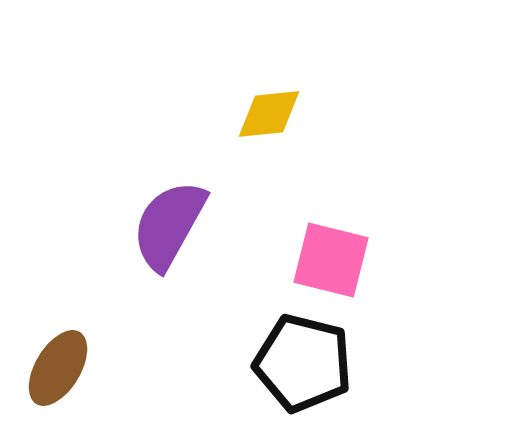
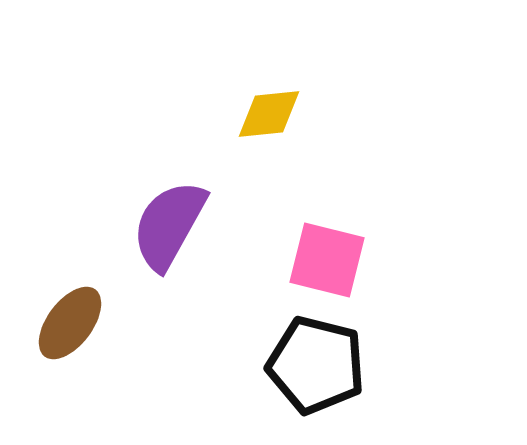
pink square: moved 4 px left
black pentagon: moved 13 px right, 2 px down
brown ellipse: moved 12 px right, 45 px up; rotated 6 degrees clockwise
